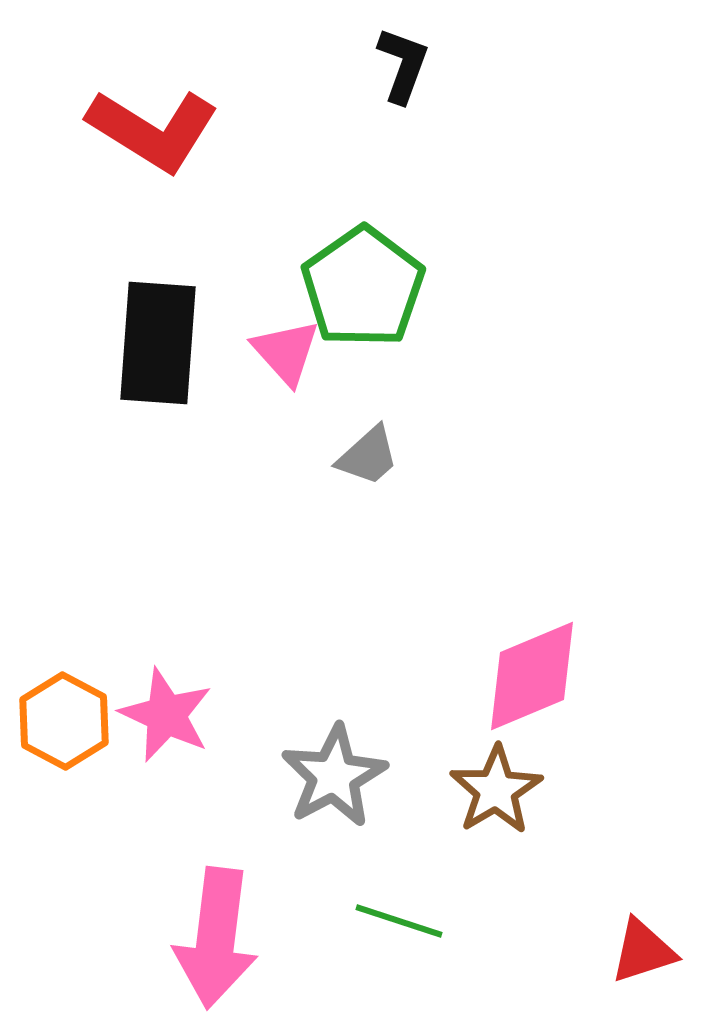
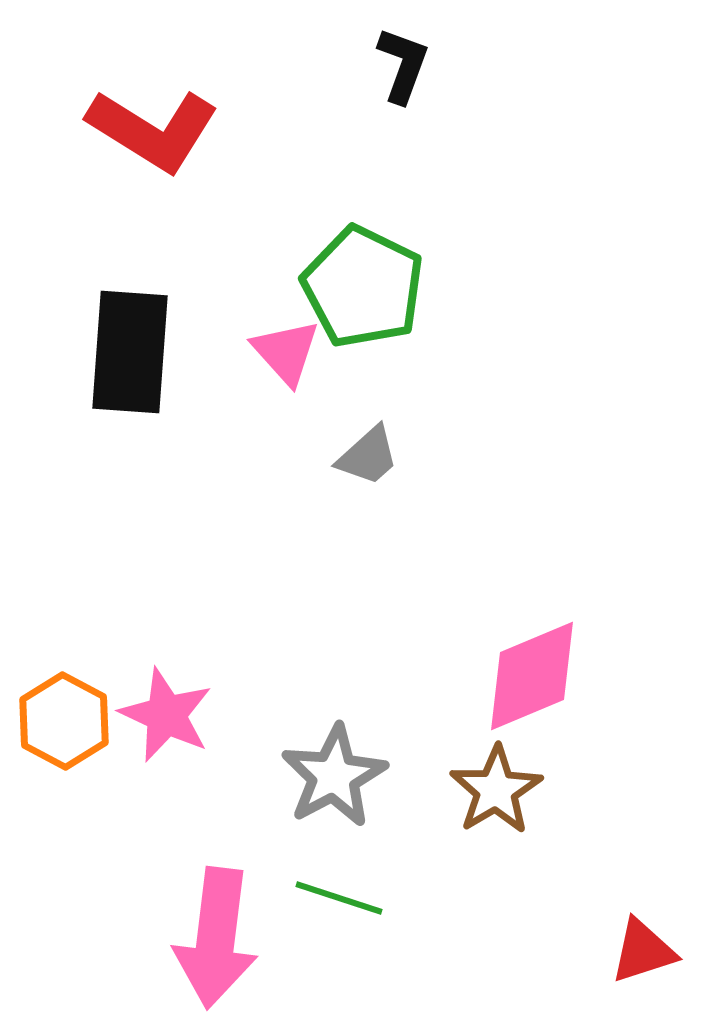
green pentagon: rotated 11 degrees counterclockwise
black rectangle: moved 28 px left, 9 px down
green line: moved 60 px left, 23 px up
